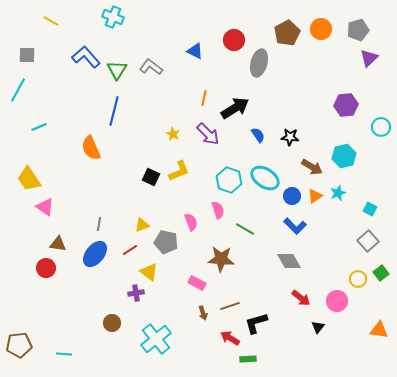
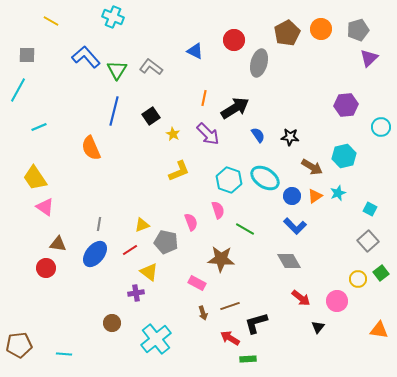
black square at (151, 177): moved 61 px up; rotated 30 degrees clockwise
yellow trapezoid at (29, 179): moved 6 px right, 1 px up
